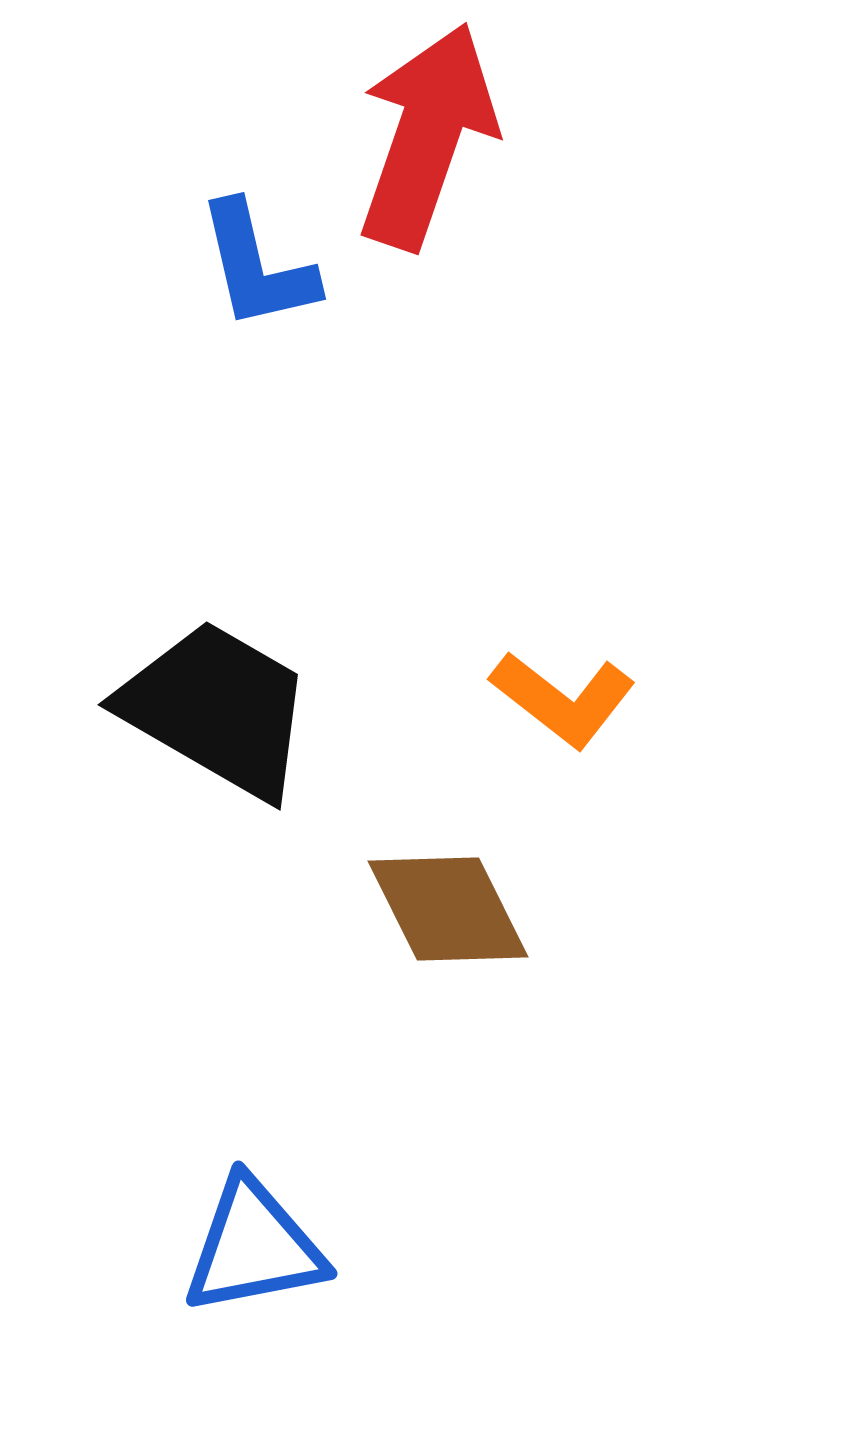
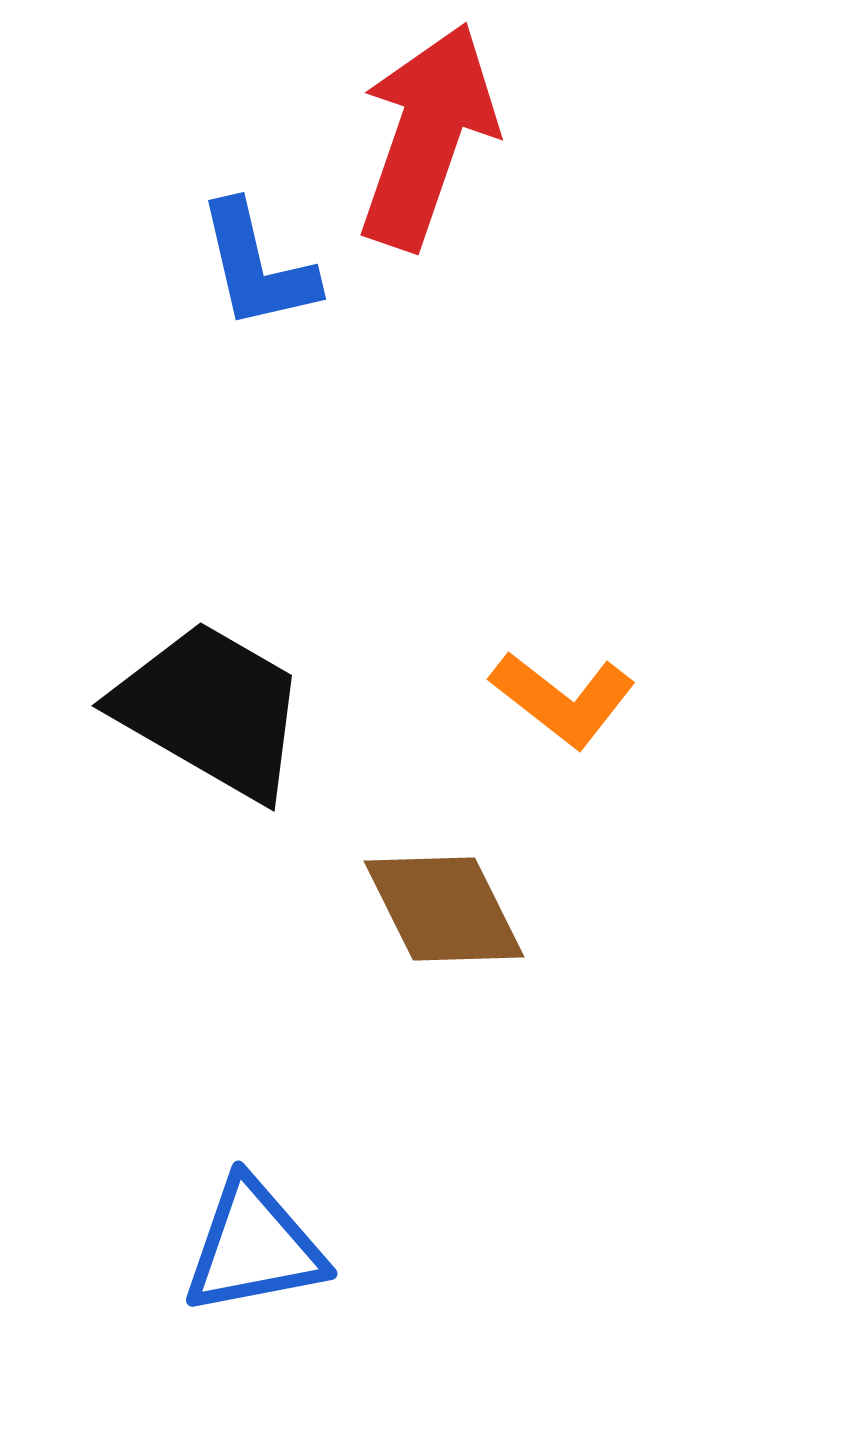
black trapezoid: moved 6 px left, 1 px down
brown diamond: moved 4 px left
